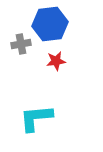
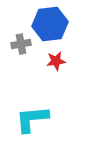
cyan L-shape: moved 4 px left, 1 px down
